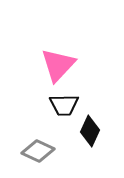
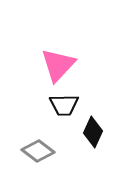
black diamond: moved 3 px right, 1 px down
gray diamond: rotated 12 degrees clockwise
